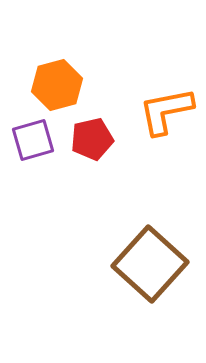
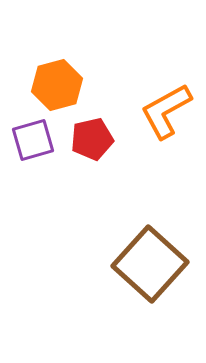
orange L-shape: rotated 18 degrees counterclockwise
